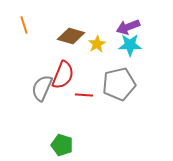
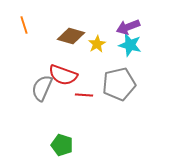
cyan star: rotated 15 degrees clockwise
red semicircle: rotated 88 degrees clockwise
